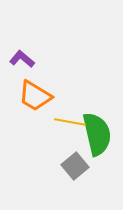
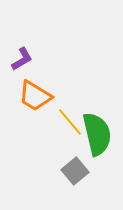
purple L-shape: rotated 110 degrees clockwise
yellow line: rotated 40 degrees clockwise
gray square: moved 5 px down
